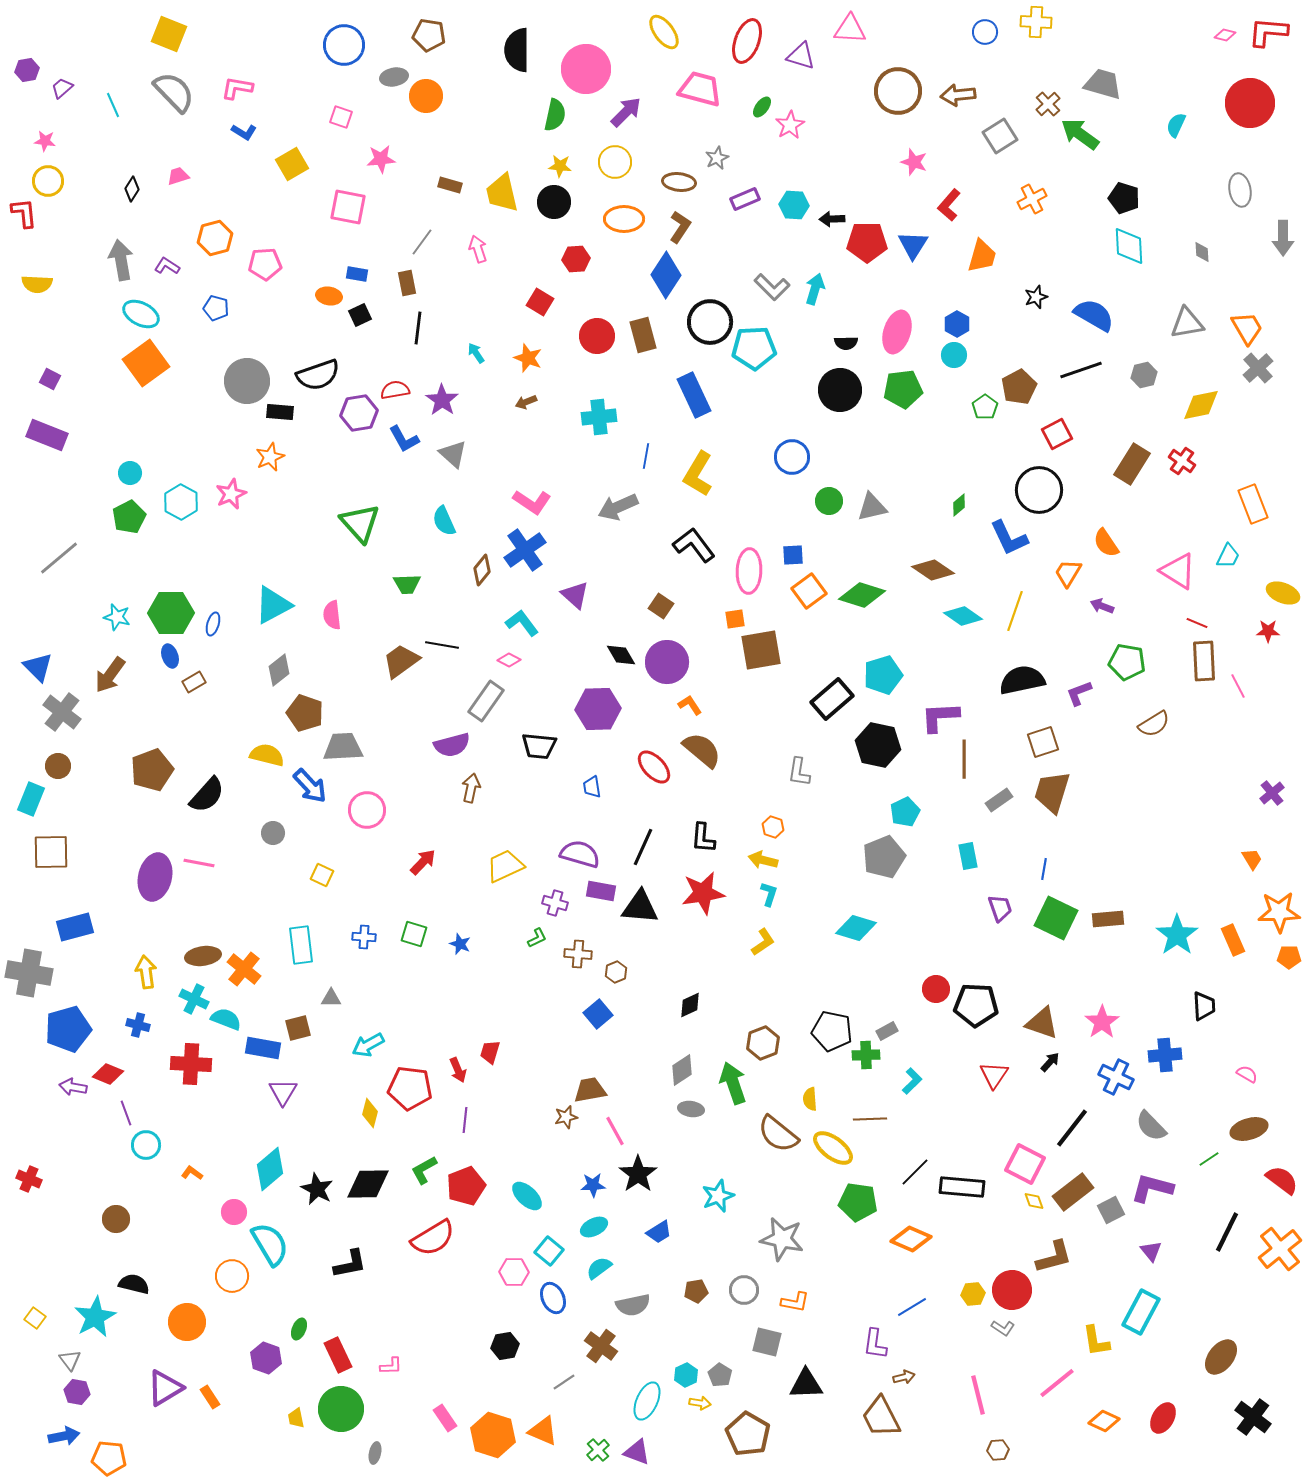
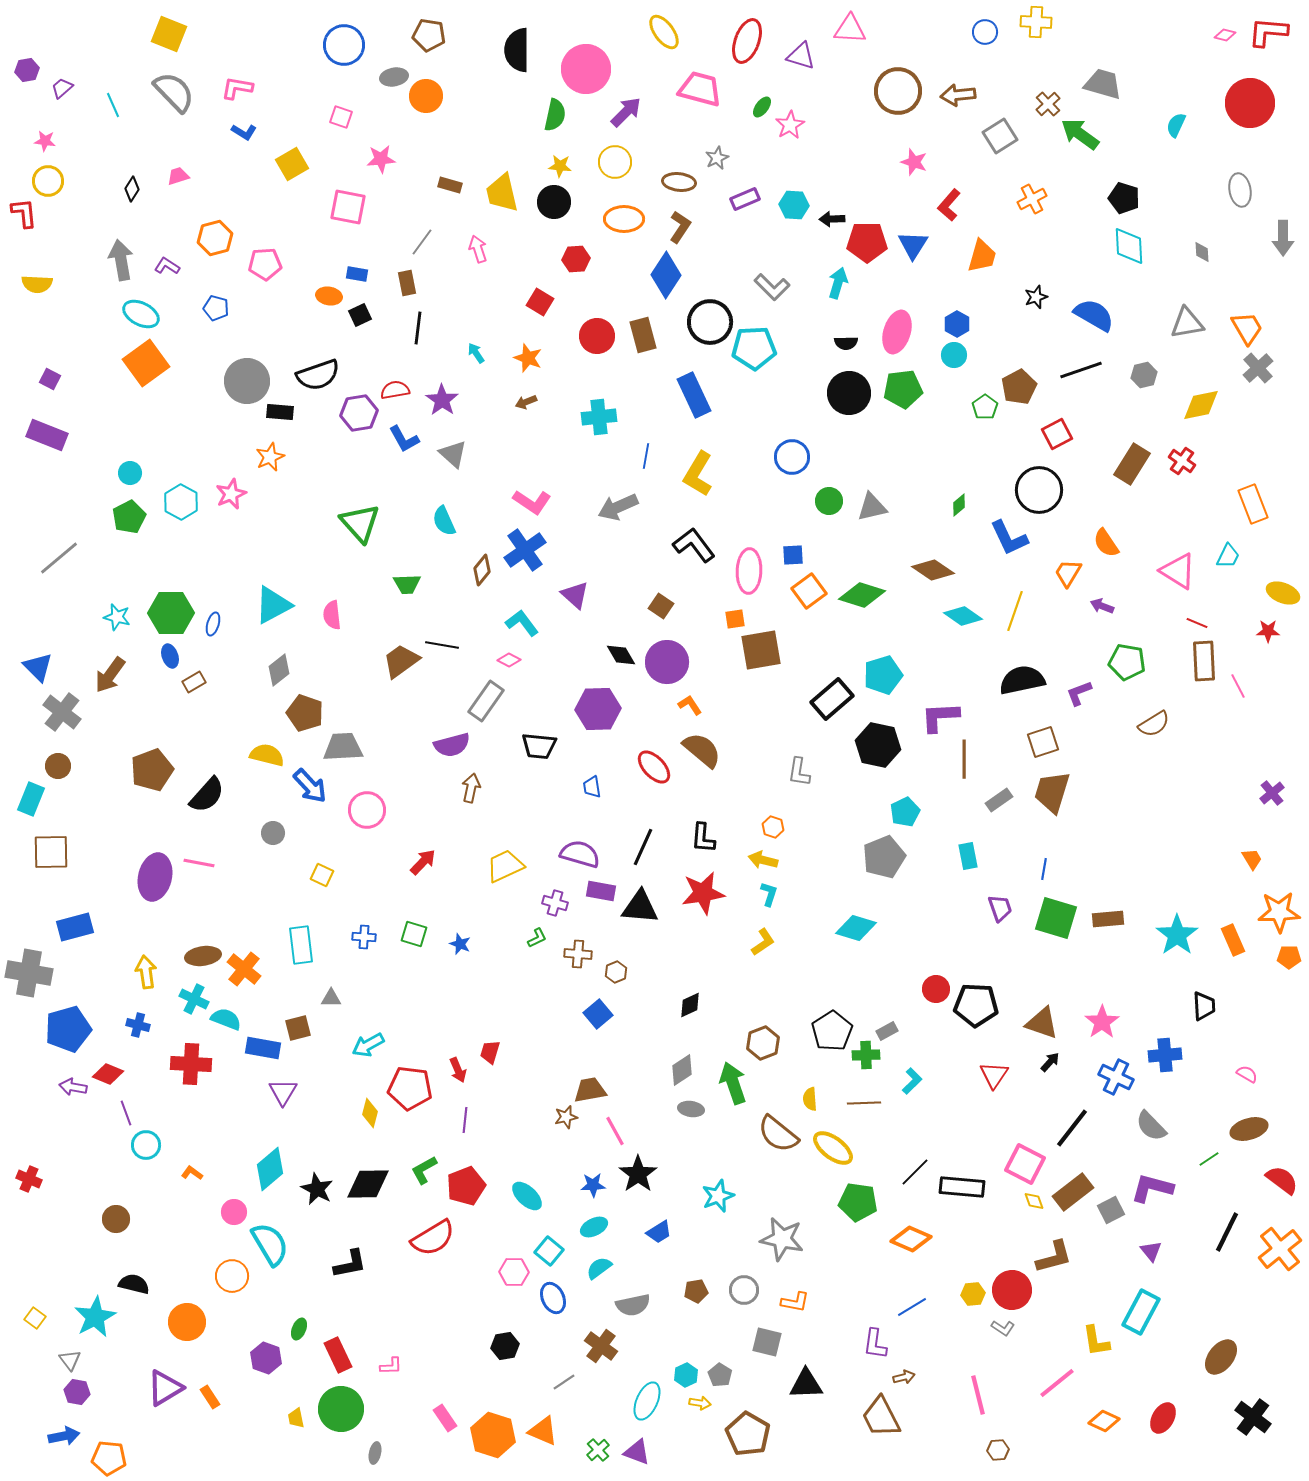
cyan arrow at (815, 289): moved 23 px right, 6 px up
black circle at (840, 390): moved 9 px right, 3 px down
green square at (1056, 918): rotated 9 degrees counterclockwise
black pentagon at (832, 1031): rotated 27 degrees clockwise
brown line at (870, 1119): moved 6 px left, 16 px up
